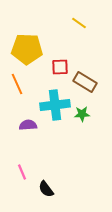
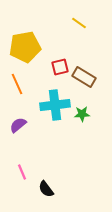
yellow pentagon: moved 2 px left, 2 px up; rotated 12 degrees counterclockwise
red square: rotated 12 degrees counterclockwise
brown rectangle: moved 1 px left, 5 px up
purple semicircle: moved 10 px left; rotated 36 degrees counterclockwise
